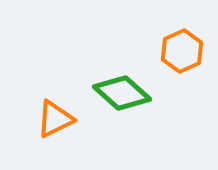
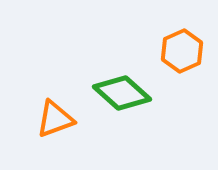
orange triangle: rotated 6 degrees clockwise
